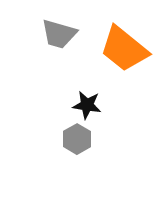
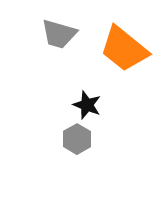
black star: rotated 12 degrees clockwise
